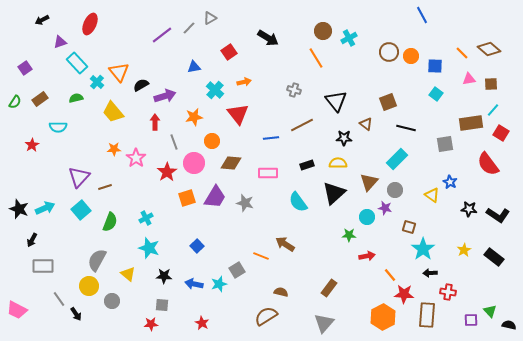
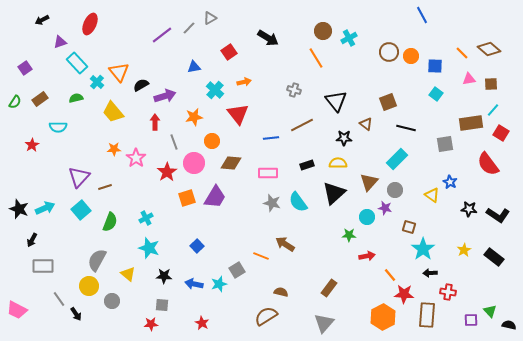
gray star at (245, 203): moved 27 px right
